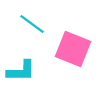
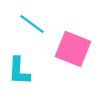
cyan L-shape: moved 2 px left; rotated 92 degrees clockwise
